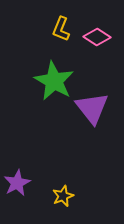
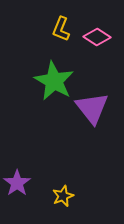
purple star: rotated 8 degrees counterclockwise
